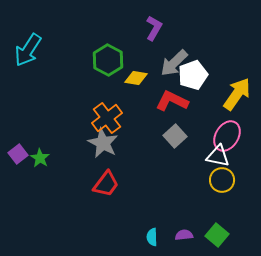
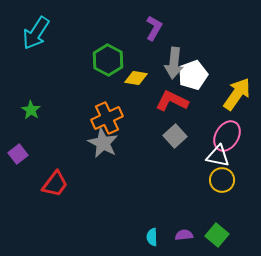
cyan arrow: moved 8 px right, 17 px up
gray arrow: rotated 40 degrees counterclockwise
orange cross: rotated 12 degrees clockwise
green star: moved 9 px left, 48 px up
red trapezoid: moved 51 px left
